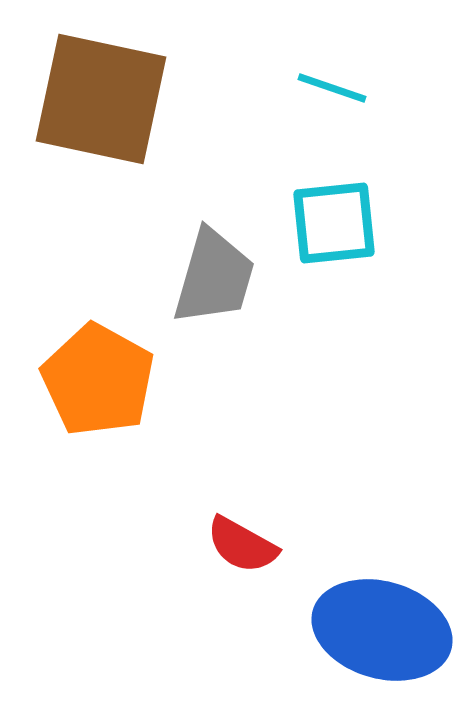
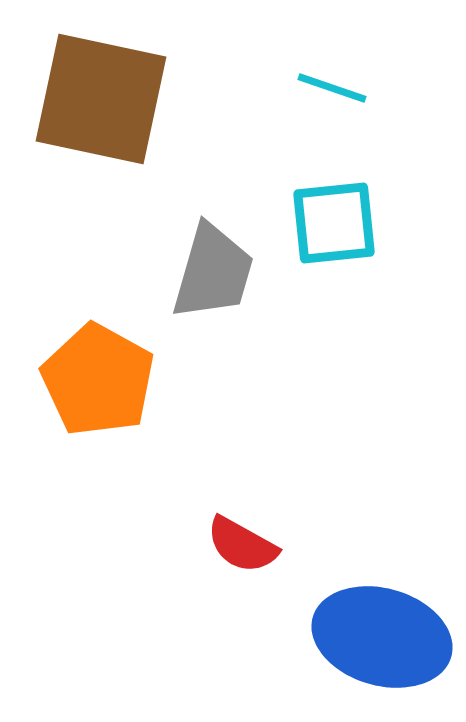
gray trapezoid: moved 1 px left, 5 px up
blue ellipse: moved 7 px down
